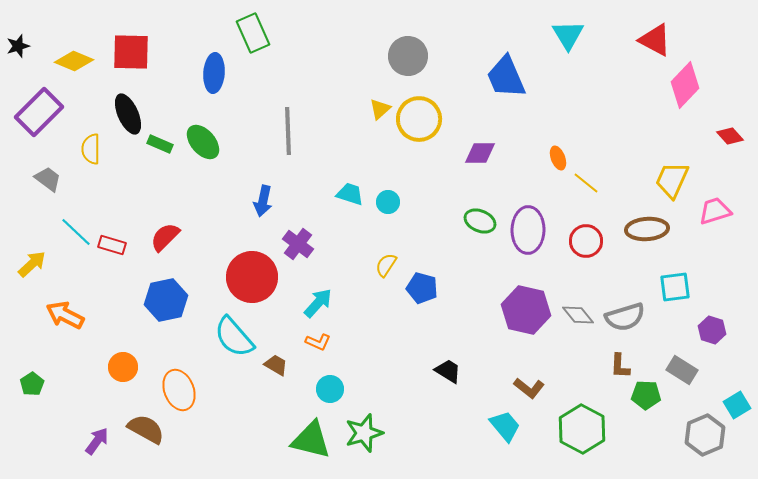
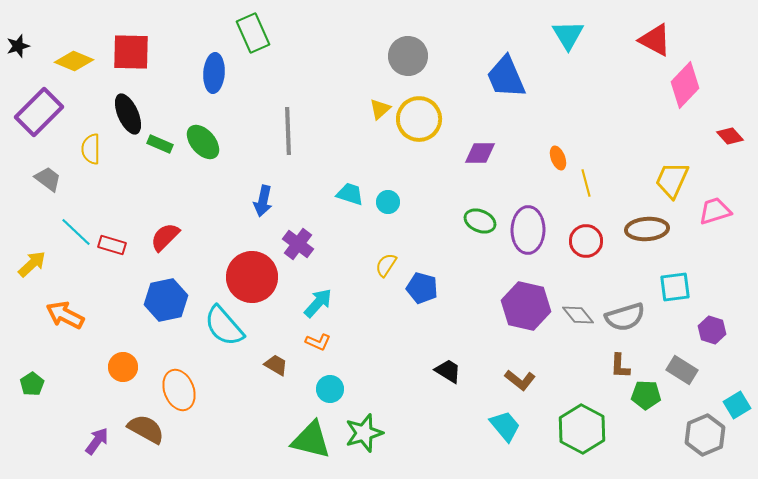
yellow line at (586, 183): rotated 36 degrees clockwise
purple hexagon at (526, 310): moved 4 px up
cyan semicircle at (234, 337): moved 10 px left, 11 px up
brown L-shape at (529, 388): moved 9 px left, 8 px up
